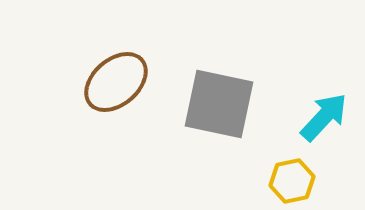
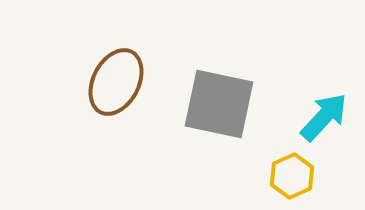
brown ellipse: rotated 22 degrees counterclockwise
yellow hexagon: moved 5 px up; rotated 12 degrees counterclockwise
